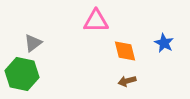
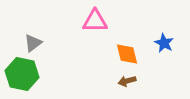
pink triangle: moved 1 px left
orange diamond: moved 2 px right, 3 px down
